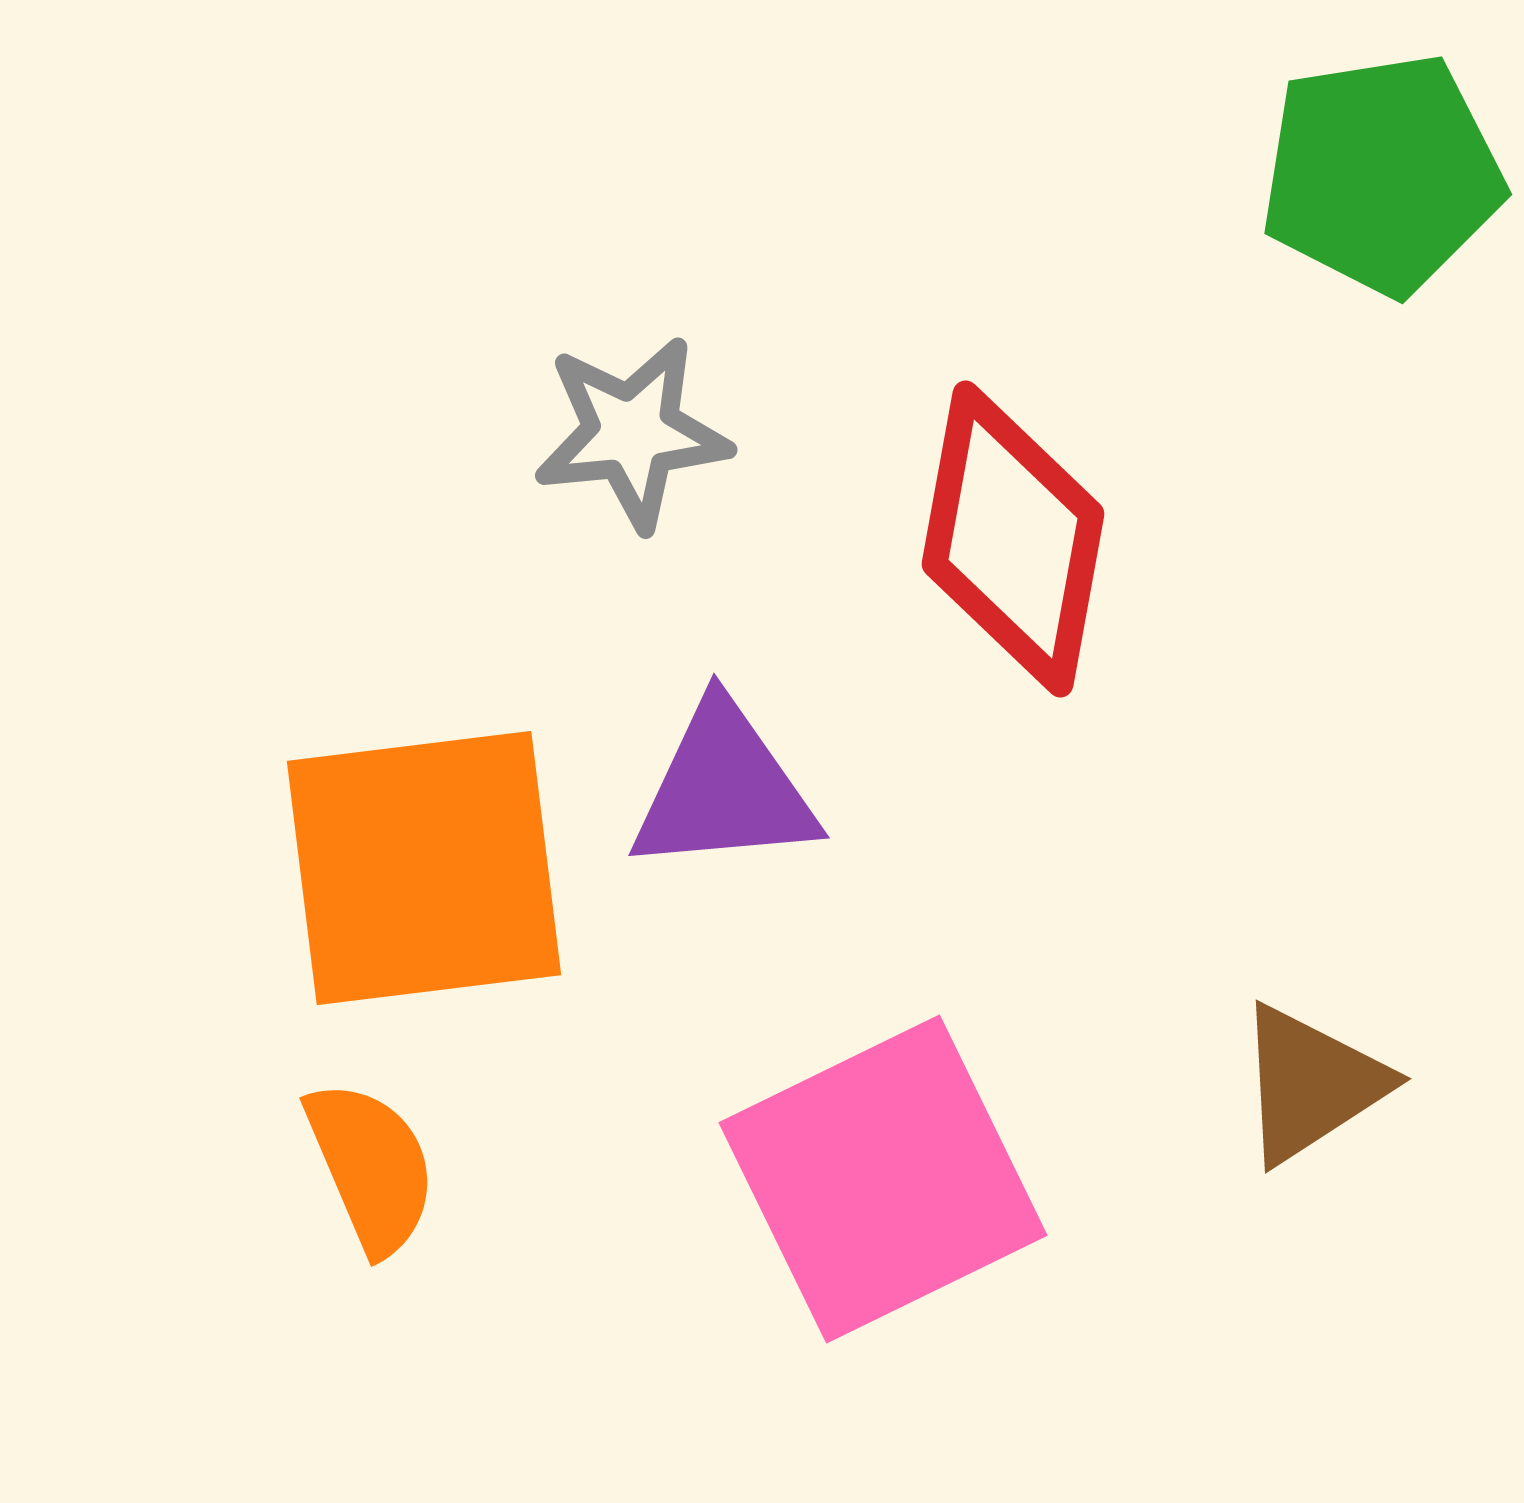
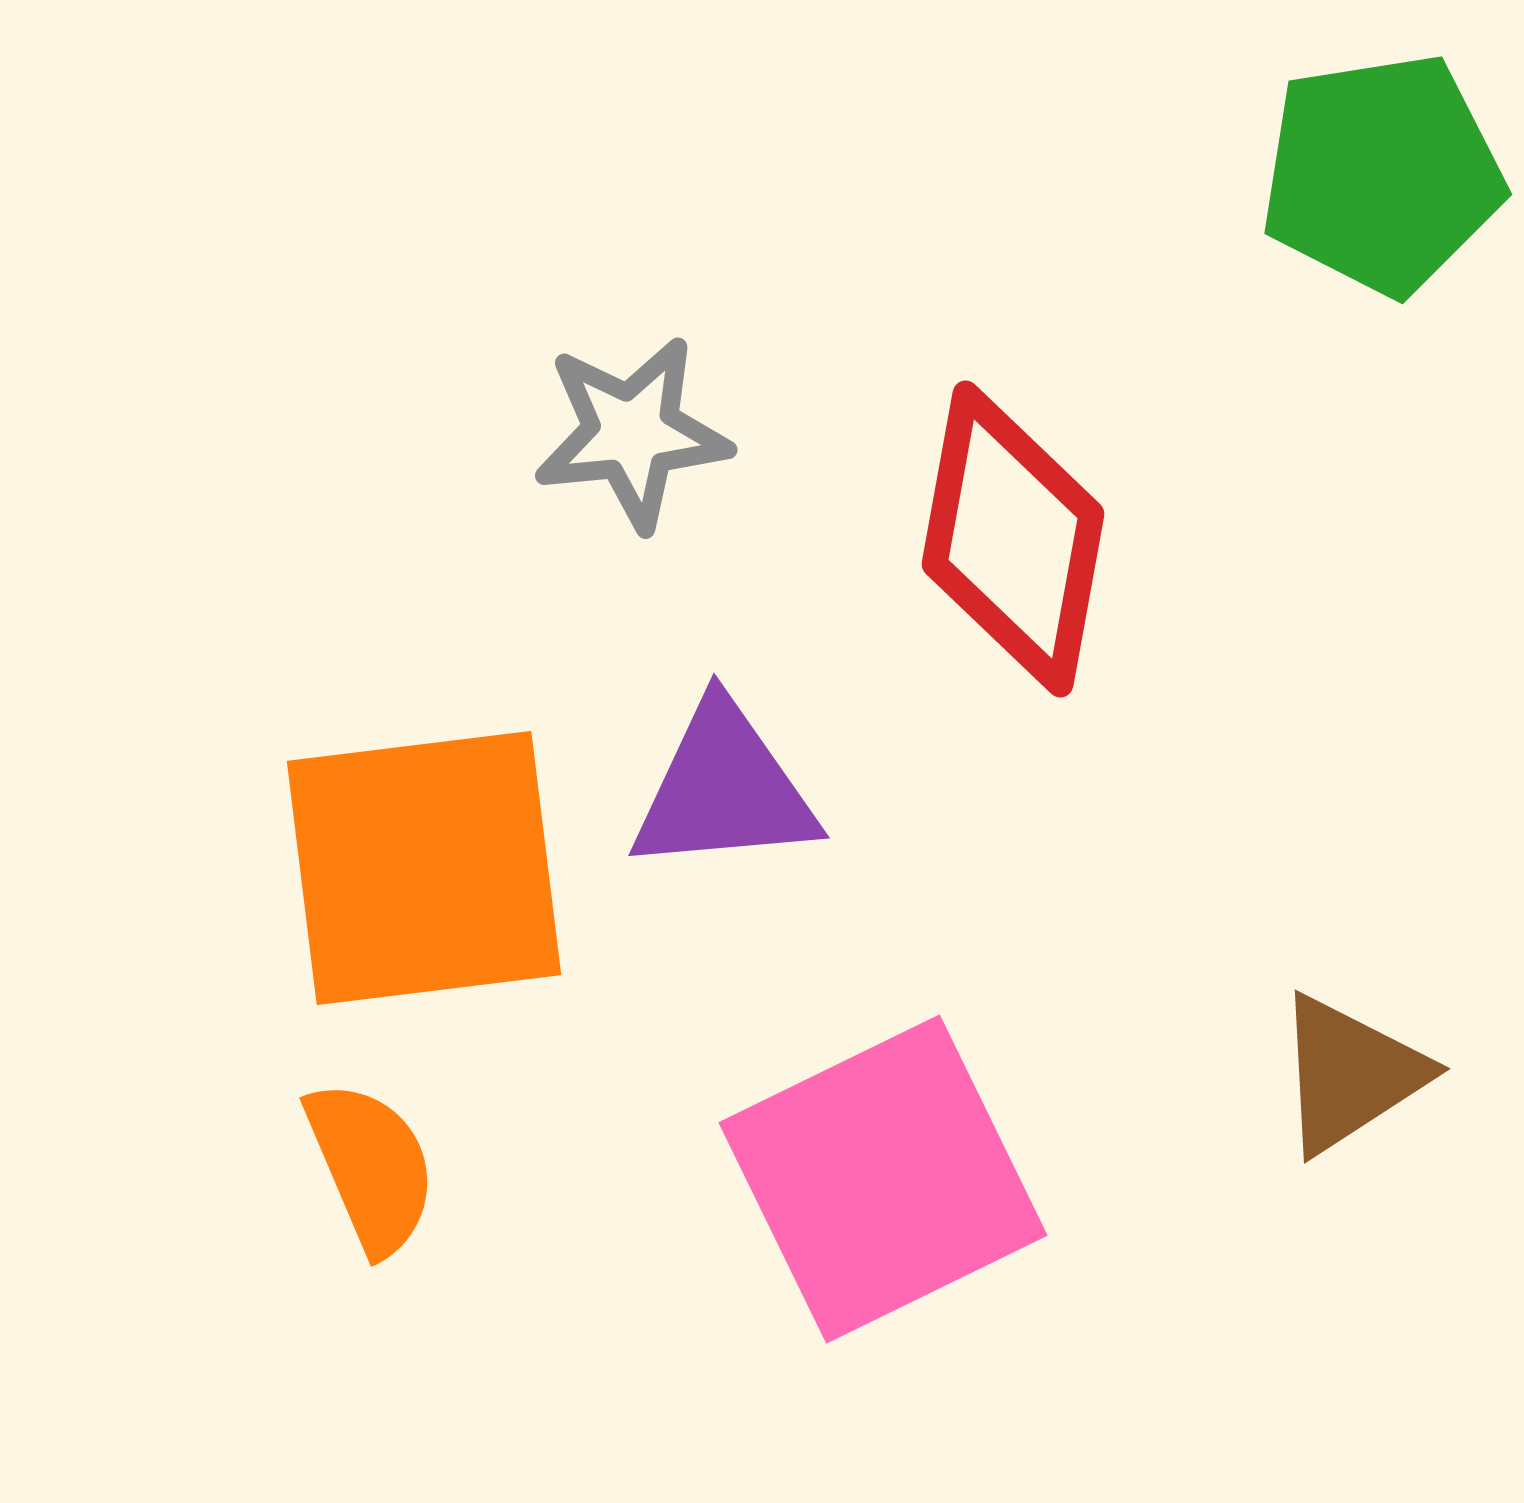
brown triangle: moved 39 px right, 10 px up
